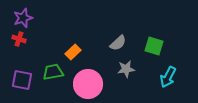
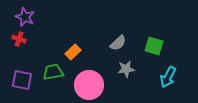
purple star: moved 2 px right, 1 px up; rotated 30 degrees counterclockwise
pink circle: moved 1 px right, 1 px down
